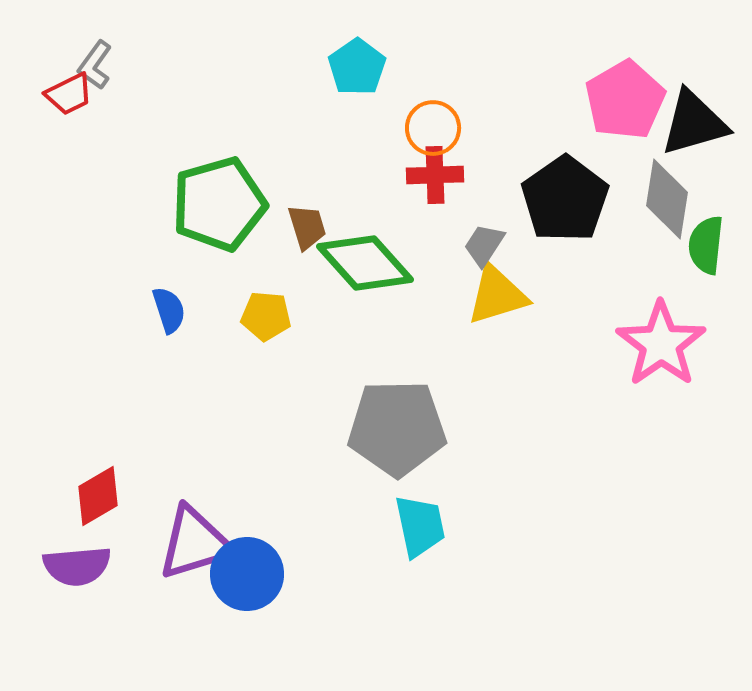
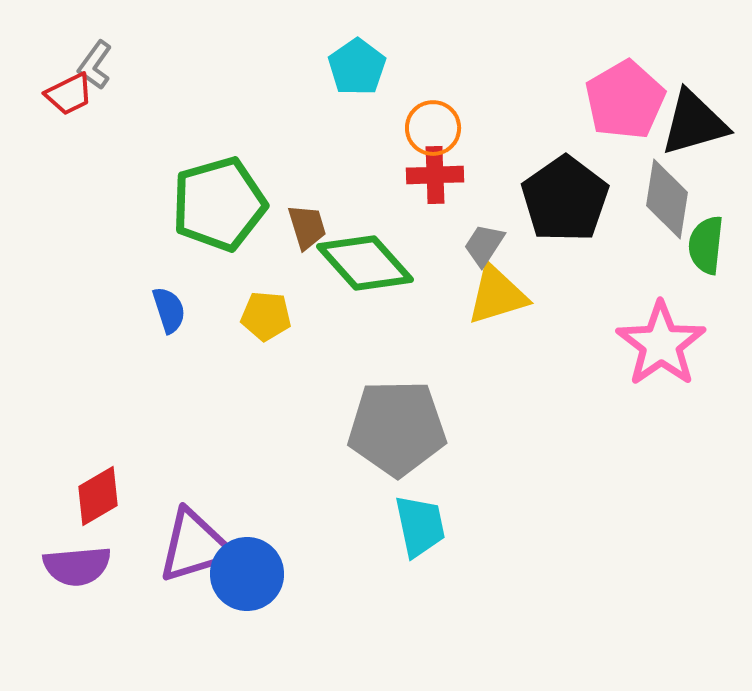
purple triangle: moved 3 px down
